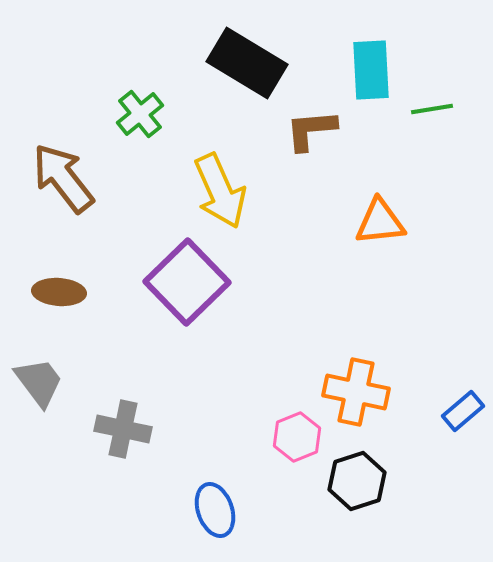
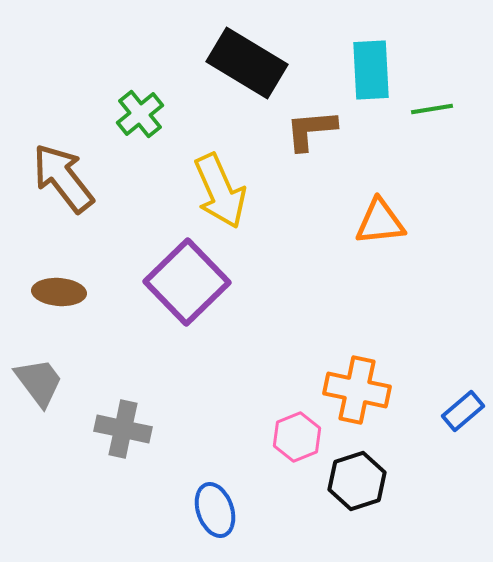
orange cross: moved 1 px right, 2 px up
